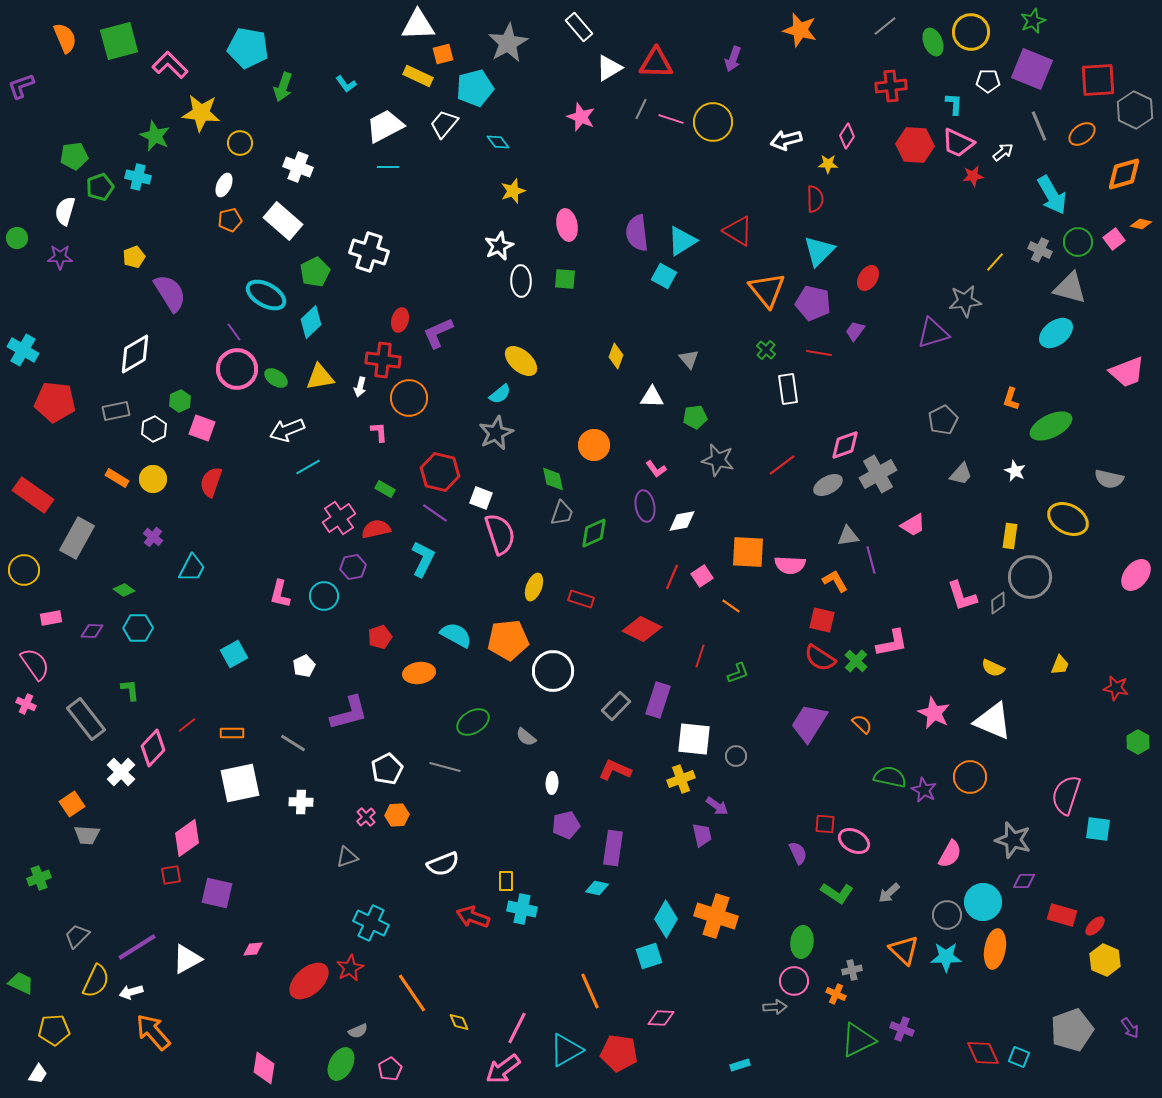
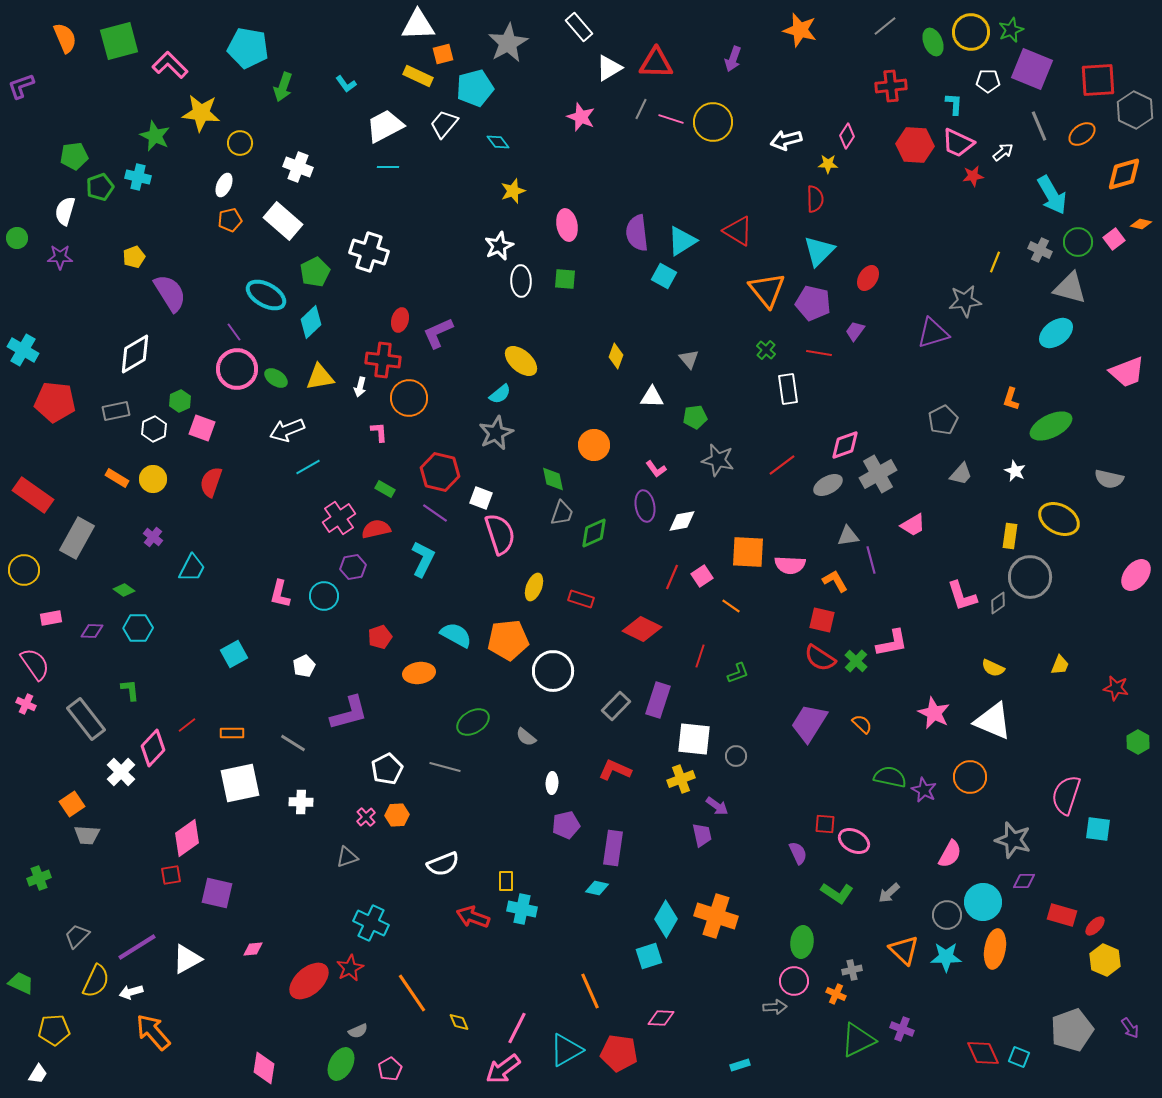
green star at (1033, 21): moved 22 px left, 9 px down
yellow line at (995, 262): rotated 20 degrees counterclockwise
yellow ellipse at (1068, 519): moved 9 px left
